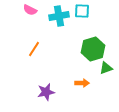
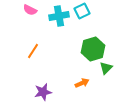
cyan square: rotated 28 degrees counterclockwise
orange line: moved 1 px left, 2 px down
green triangle: rotated 24 degrees counterclockwise
orange arrow: rotated 24 degrees counterclockwise
purple star: moved 3 px left
